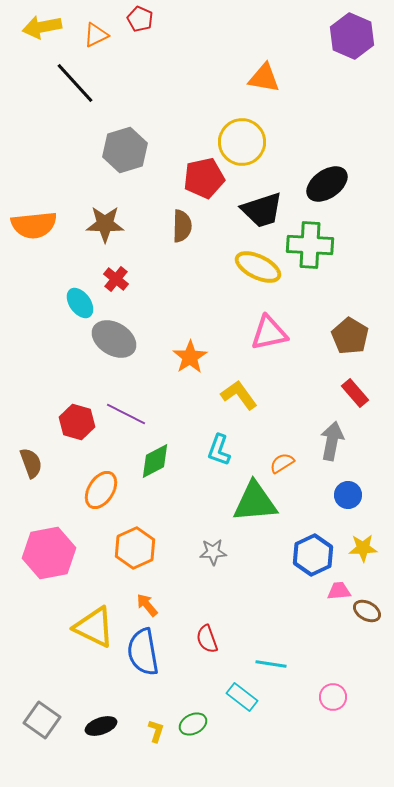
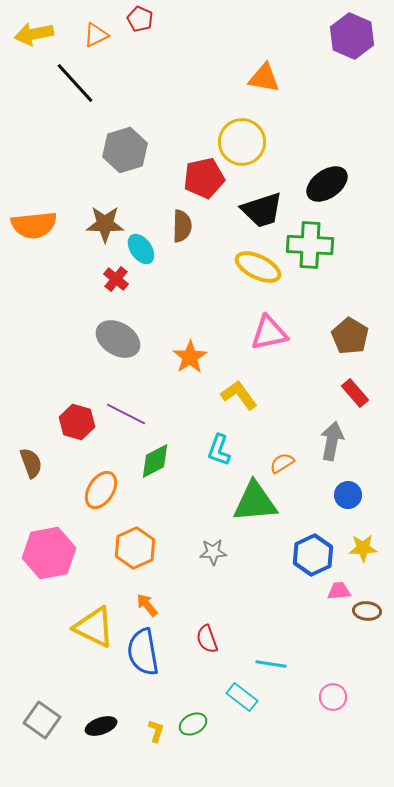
yellow arrow at (42, 27): moved 8 px left, 7 px down
cyan ellipse at (80, 303): moved 61 px right, 54 px up
gray ellipse at (114, 339): moved 4 px right
brown ellipse at (367, 611): rotated 24 degrees counterclockwise
